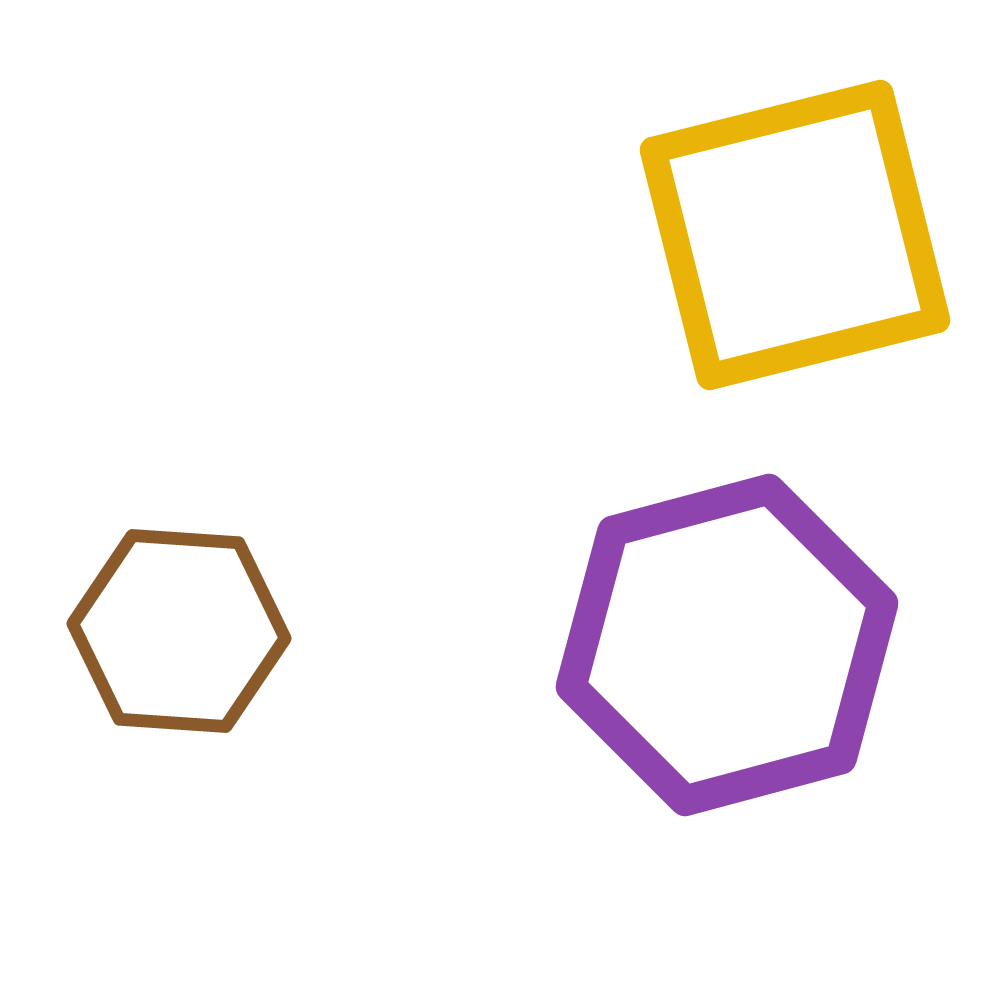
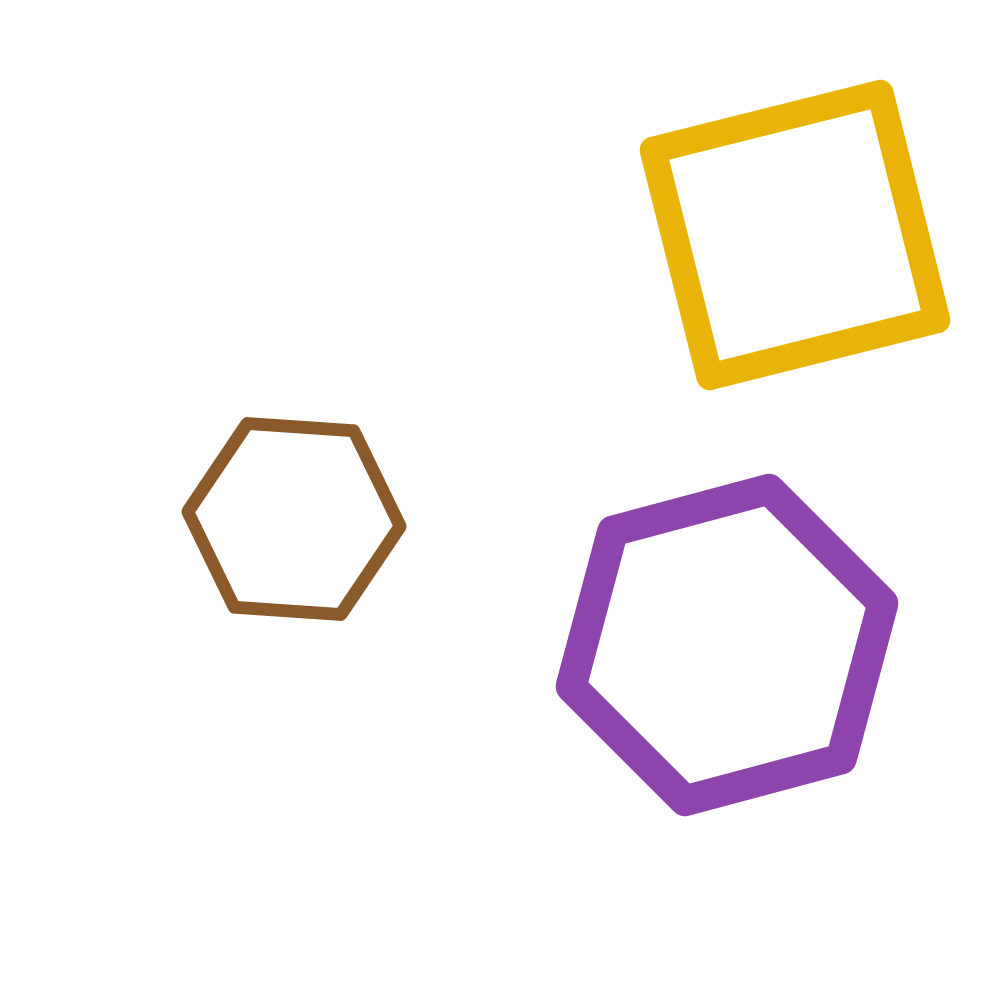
brown hexagon: moved 115 px right, 112 px up
